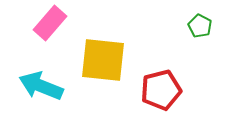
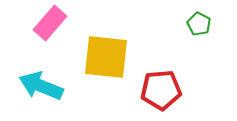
green pentagon: moved 1 px left, 2 px up
yellow square: moved 3 px right, 3 px up
red pentagon: rotated 9 degrees clockwise
